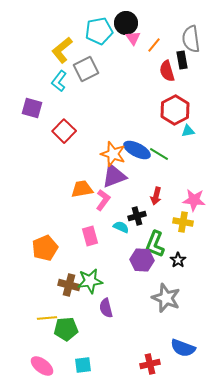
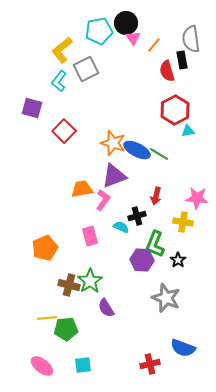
orange star: moved 11 px up
pink star: moved 3 px right, 2 px up
green star: rotated 25 degrees counterclockwise
purple semicircle: rotated 18 degrees counterclockwise
